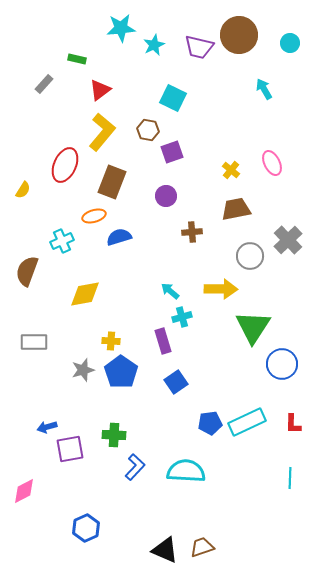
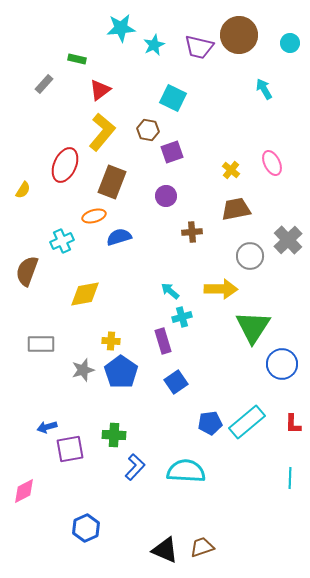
gray rectangle at (34, 342): moved 7 px right, 2 px down
cyan rectangle at (247, 422): rotated 15 degrees counterclockwise
